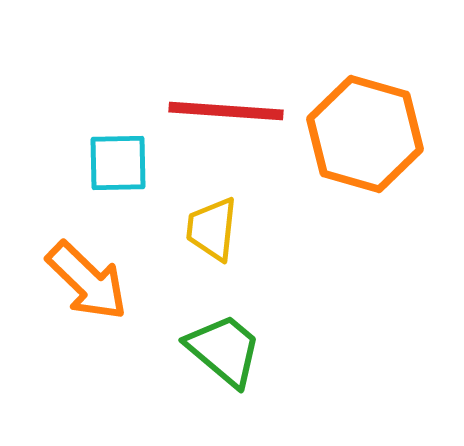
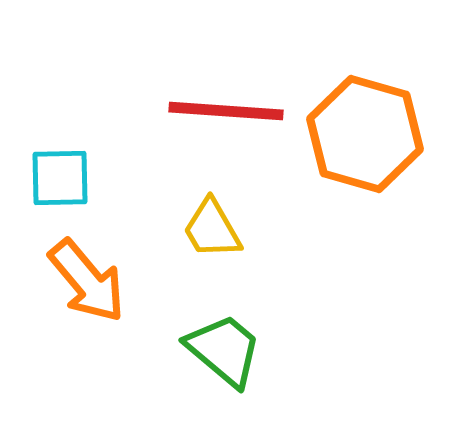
cyan square: moved 58 px left, 15 px down
yellow trapezoid: rotated 36 degrees counterclockwise
orange arrow: rotated 6 degrees clockwise
